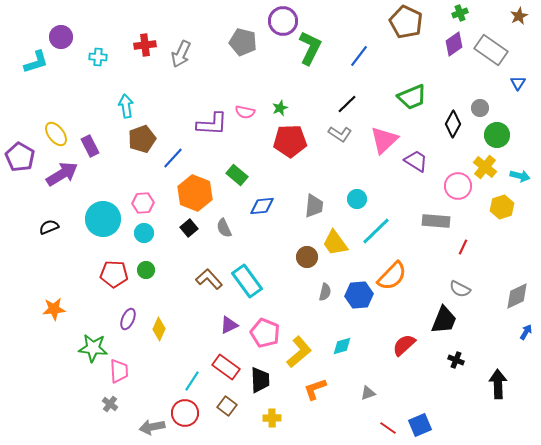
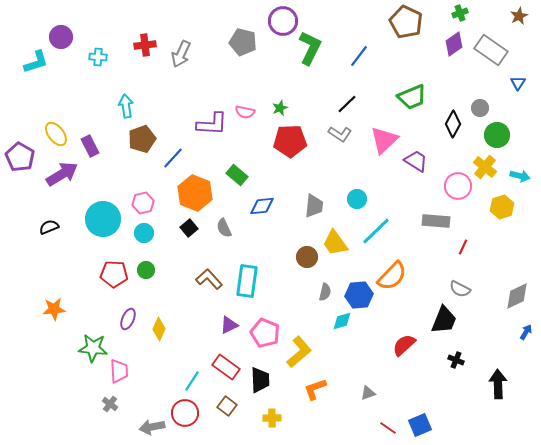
pink hexagon at (143, 203): rotated 10 degrees counterclockwise
cyan rectangle at (247, 281): rotated 44 degrees clockwise
cyan diamond at (342, 346): moved 25 px up
